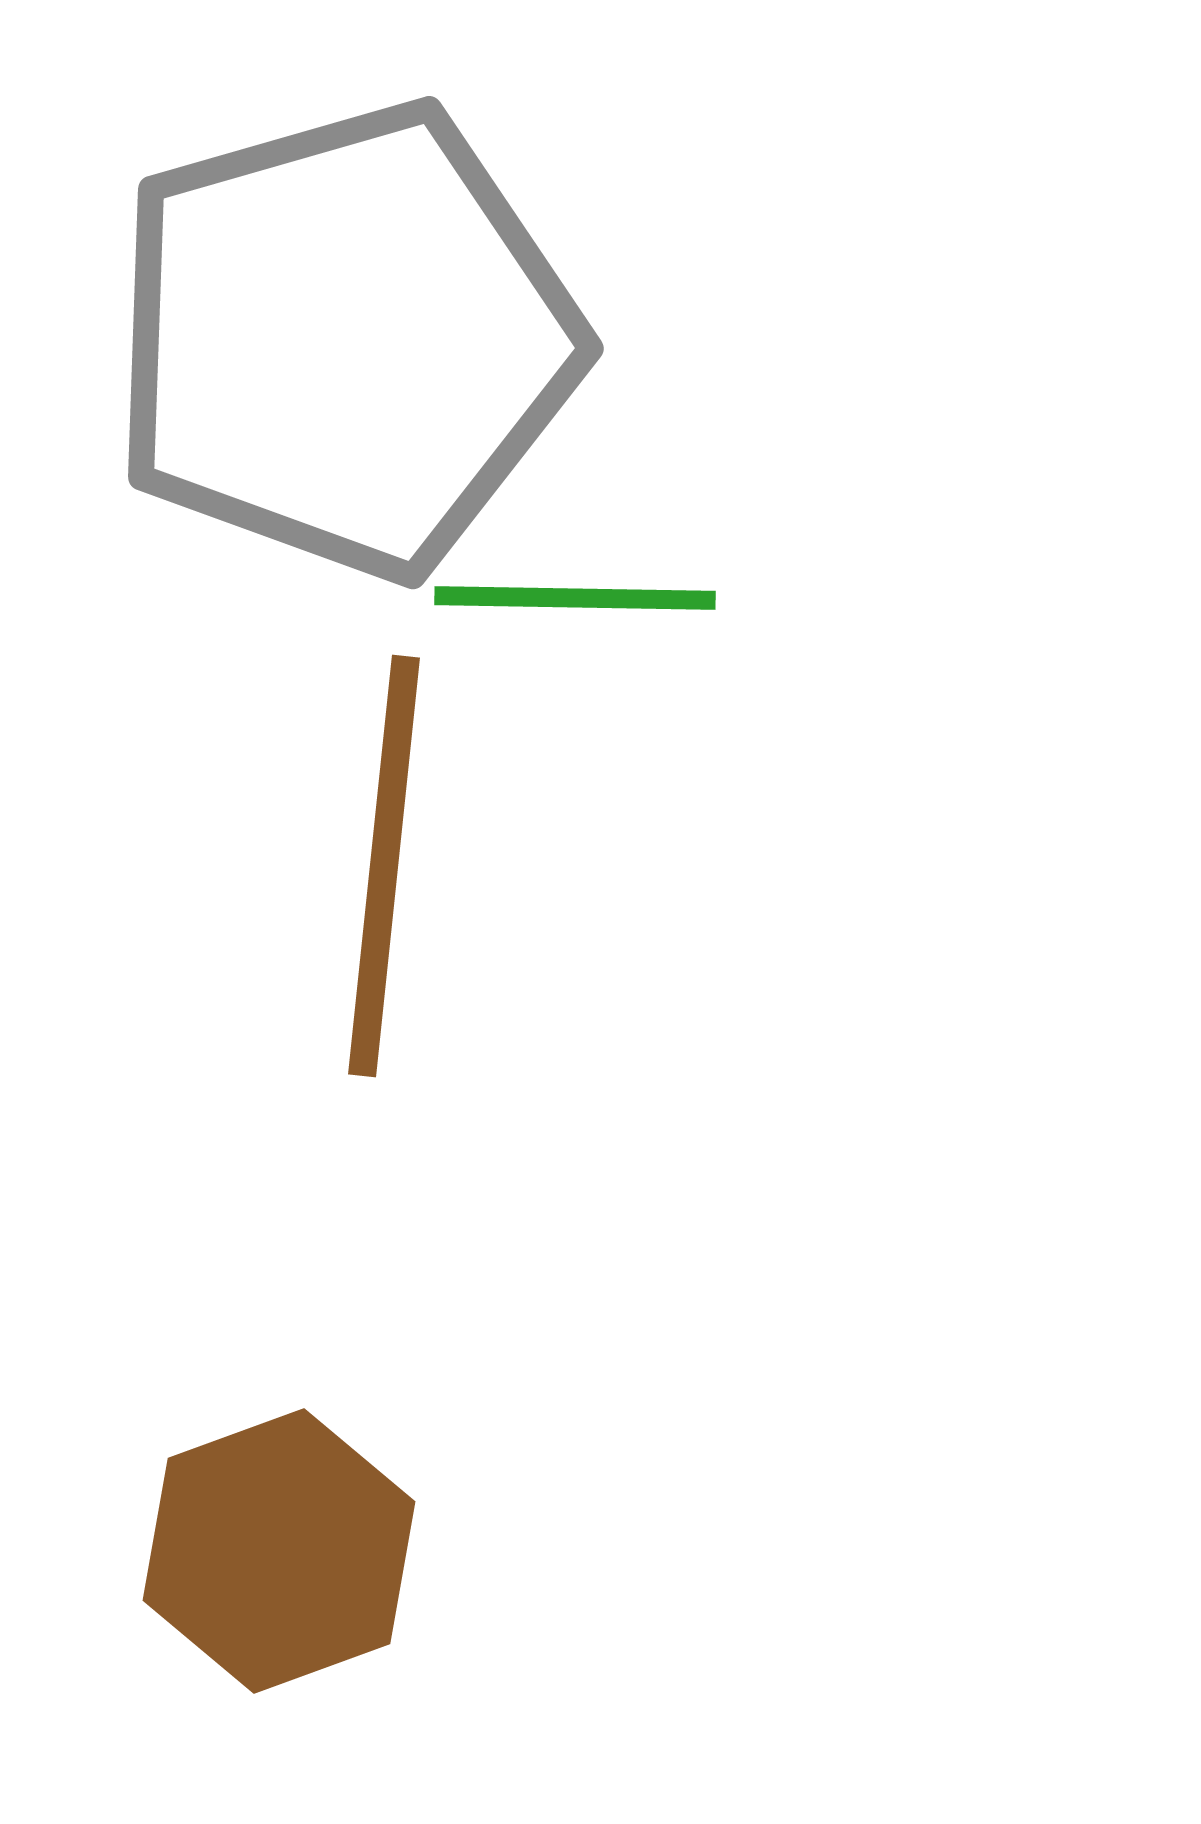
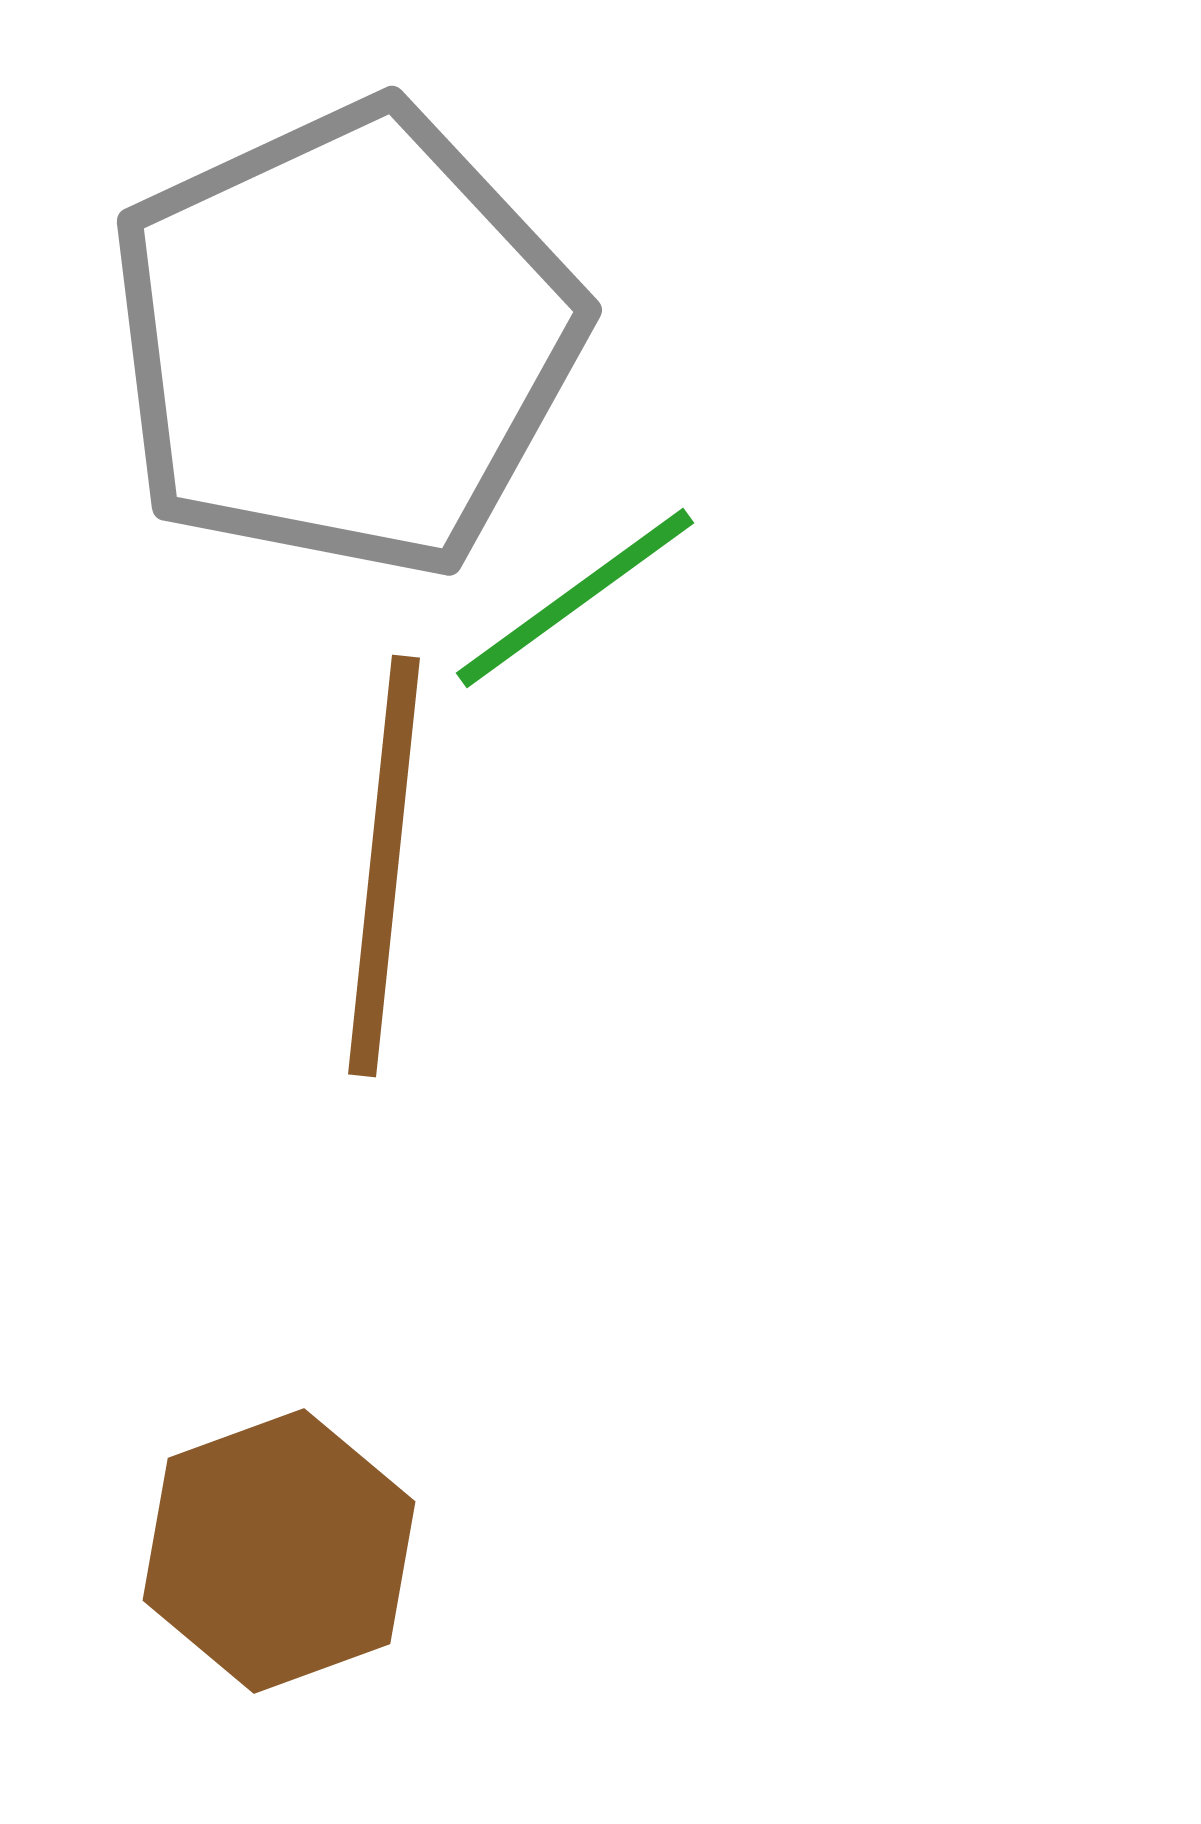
gray pentagon: rotated 9 degrees counterclockwise
green line: rotated 37 degrees counterclockwise
